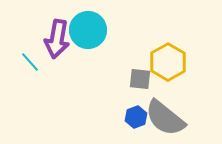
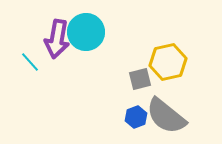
cyan circle: moved 2 px left, 2 px down
yellow hexagon: rotated 18 degrees clockwise
gray square: rotated 20 degrees counterclockwise
gray semicircle: moved 1 px right, 2 px up
